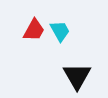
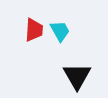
red trapezoid: rotated 25 degrees counterclockwise
